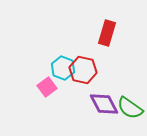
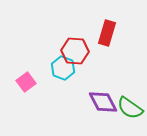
red hexagon: moved 8 px left, 19 px up; rotated 8 degrees counterclockwise
pink square: moved 21 px left, 5 px up
purple diamond: moved 1 px left, 2 px up
